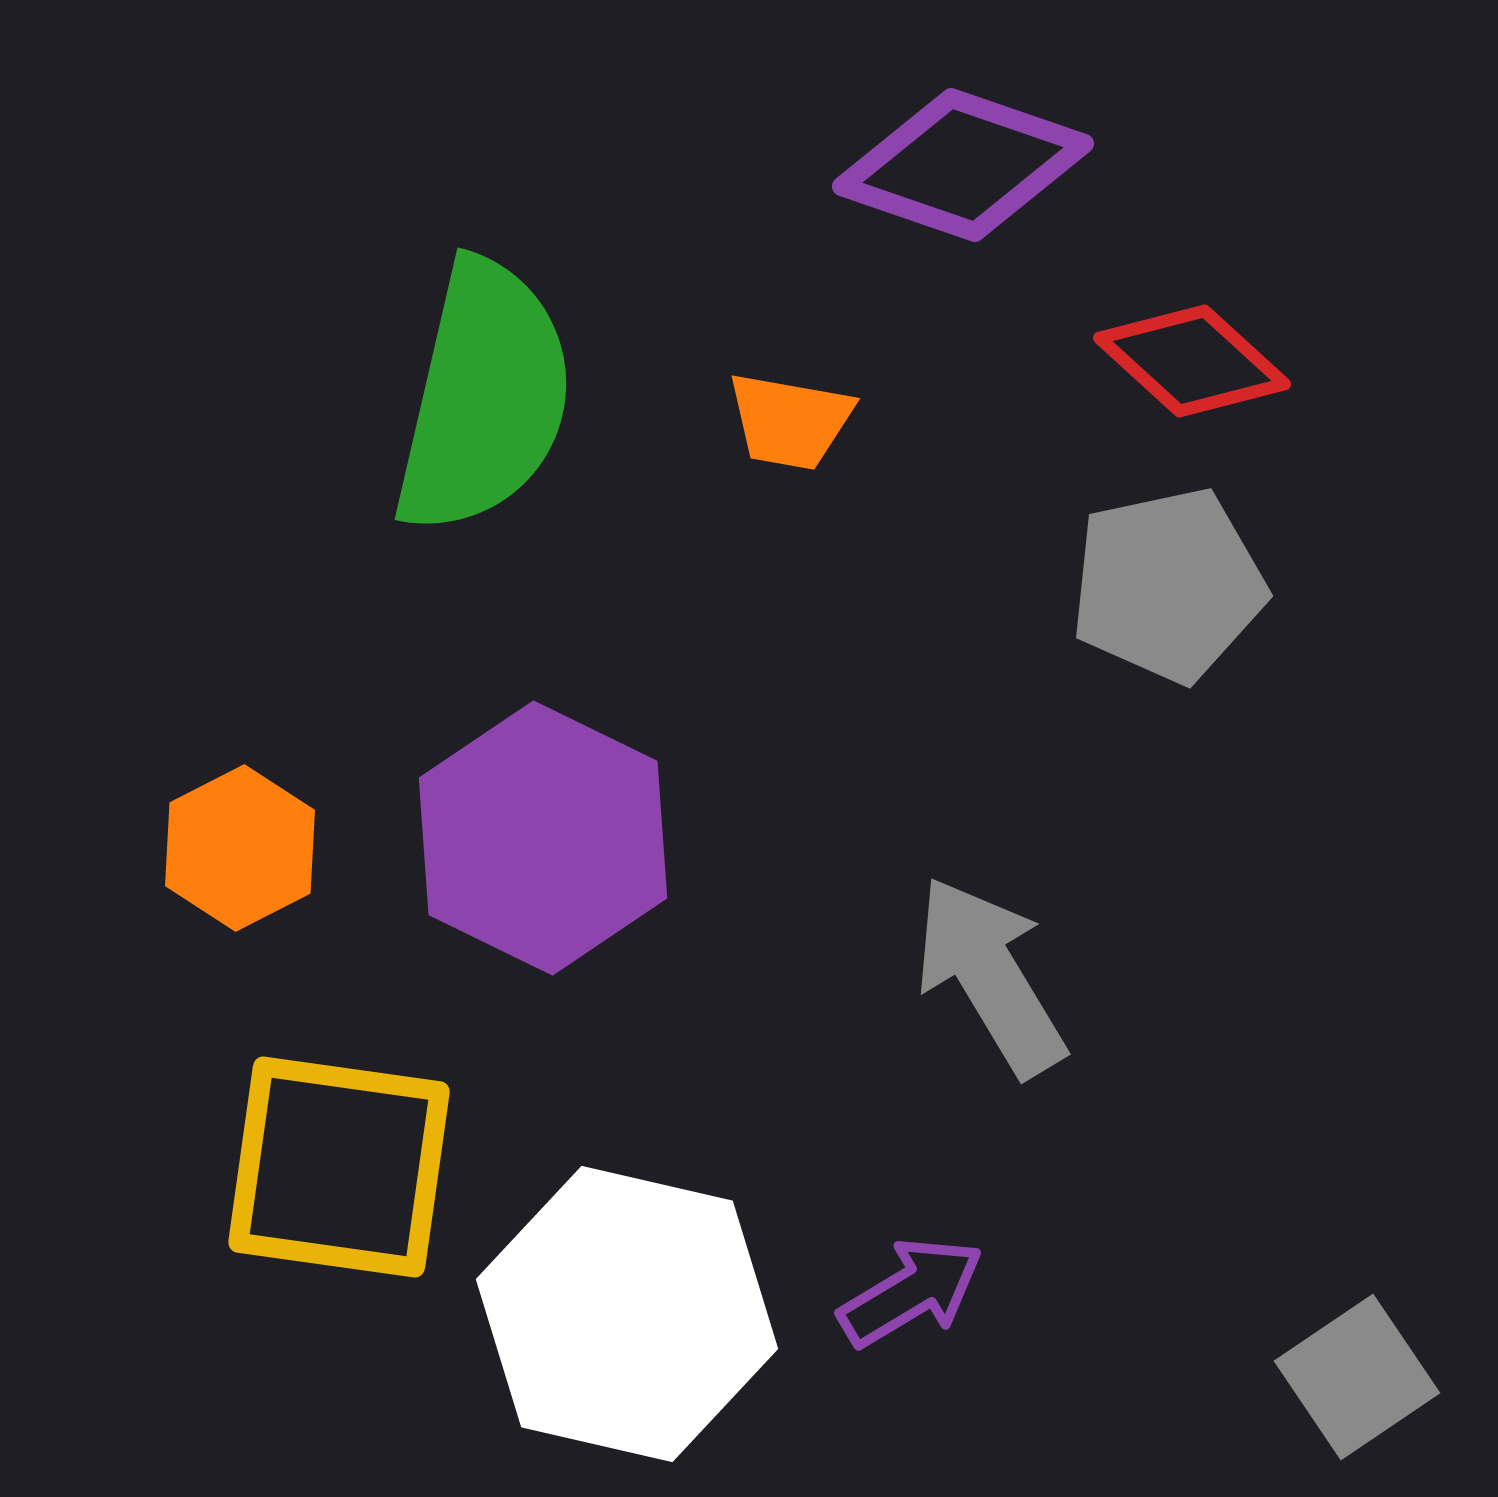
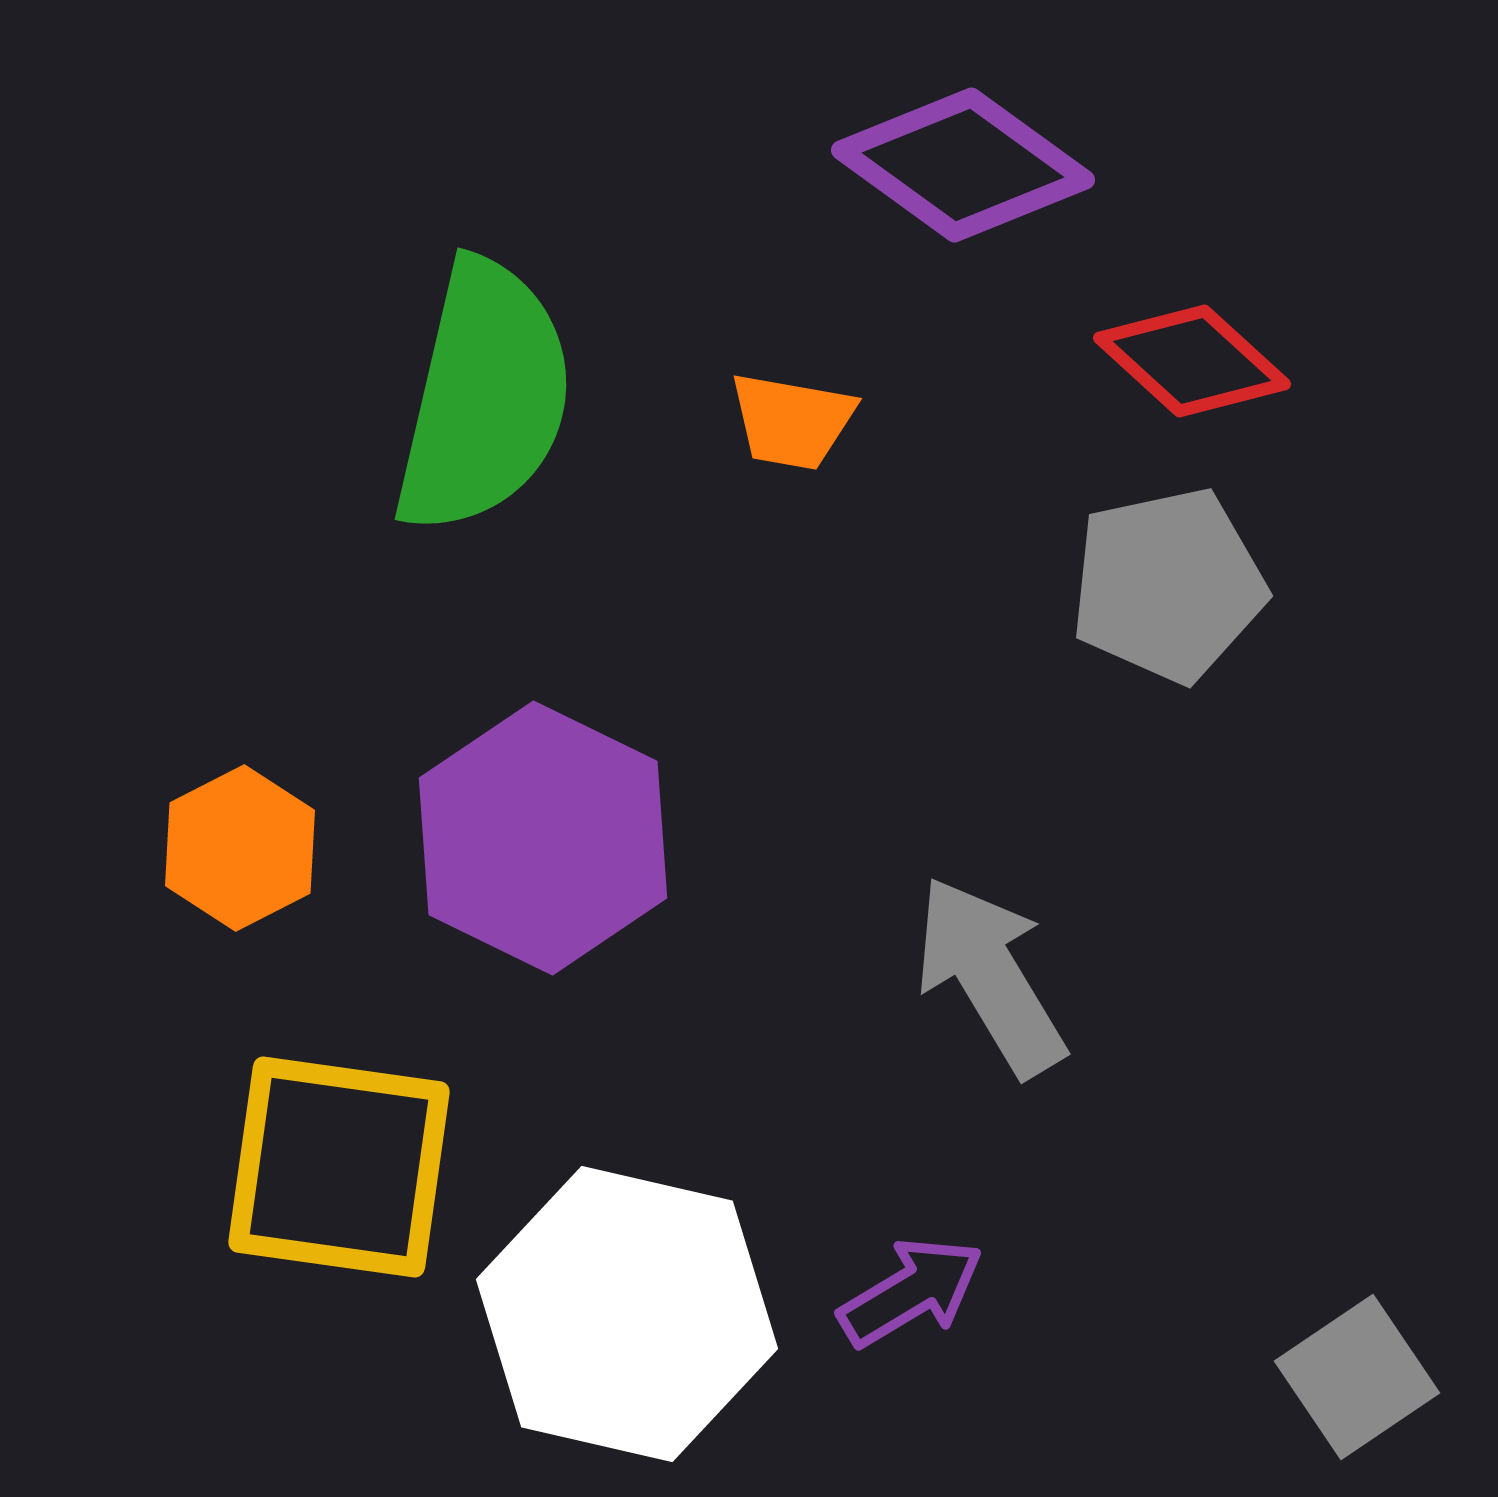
purple diamond: rotated 17 degrees clockwise
orange trapezoid: moved 2 px right
